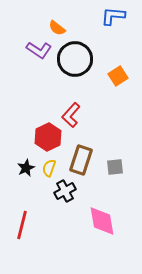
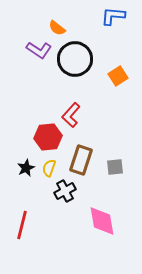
red hexagon: rotated 20 degrees clockwise
